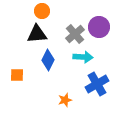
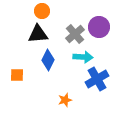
black triangle: moved 1 px right
blue cross: moved 5 px up
